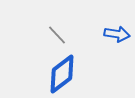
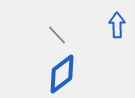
blue arrow: moved 9 px up; rotated 100 degrees counterclockwise
